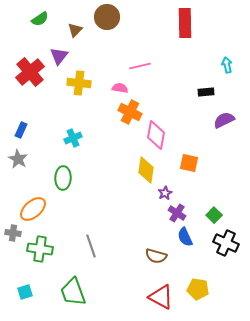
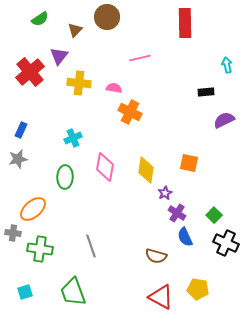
pink line: moved 8 px up
pink semicircle: moved 6 px left
pink diamond: moved 51 px left, 32 px down
gray star: rotated 30 degrees clockwise
green ellipse: moved 2 px right, 1 px up
